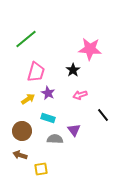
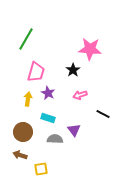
green line: rotated 20 degrees counterclockwise
yellow arrow: rotated 48 degrees counterclockwise
black line: moved 1 px up; rotated 24 degrees counterclockwise
brown circle: moved 1 px right, 1 px down
